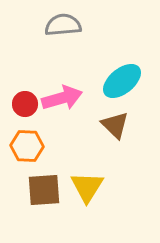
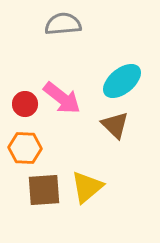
gray semicircle: moved 1 px up
pink arrow: rotated 54 degrees clockwise
orange hexagon: moved 2 px left, 2 px down
yellow triangle: rotated 18 degrees clockwise
